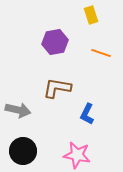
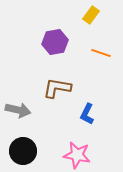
yellow rectangle: rotated 54 degrees clockwise
